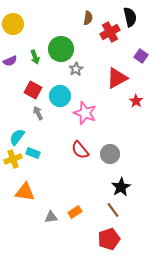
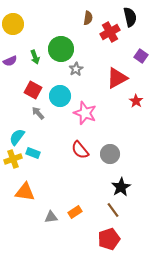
gray arrow: rotated 16 degrees counterclockwise
